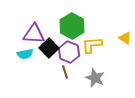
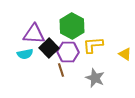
yellow triangle: moved 16 px down
yellow L-shape: moved 1 px right
purple hexagon: moved 1 px left; rotated 20 degrees counterclockwise
brown line: moved 4 px left, 2 px up
